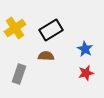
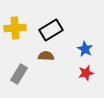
yellow cross: rotated 30 degrees clockwise
gray rectangle: rotated 12 degrees clockwise
